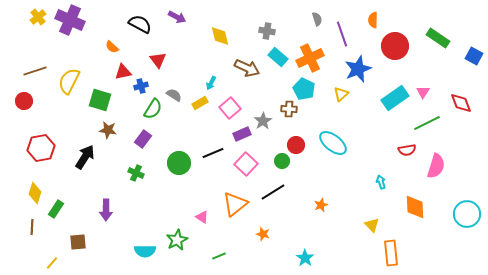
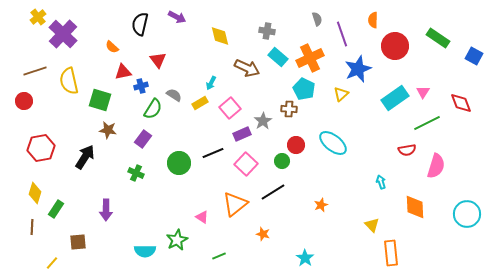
purple cross at (70, 20): moved 7 px left, 14 px down; rotated 20 degrees clockwise
black semicircle at (140, 24): rotated 105 degrees counterclockwise
yellow semicircle at (69, 81): rotated 40 degrees counterclockwise
